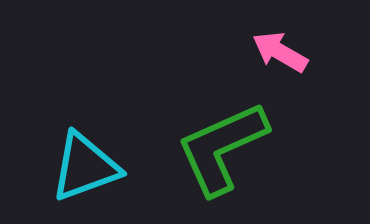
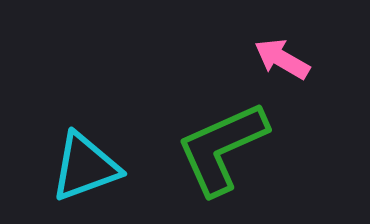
pink arrow: moved 2 px right, 7 px down
